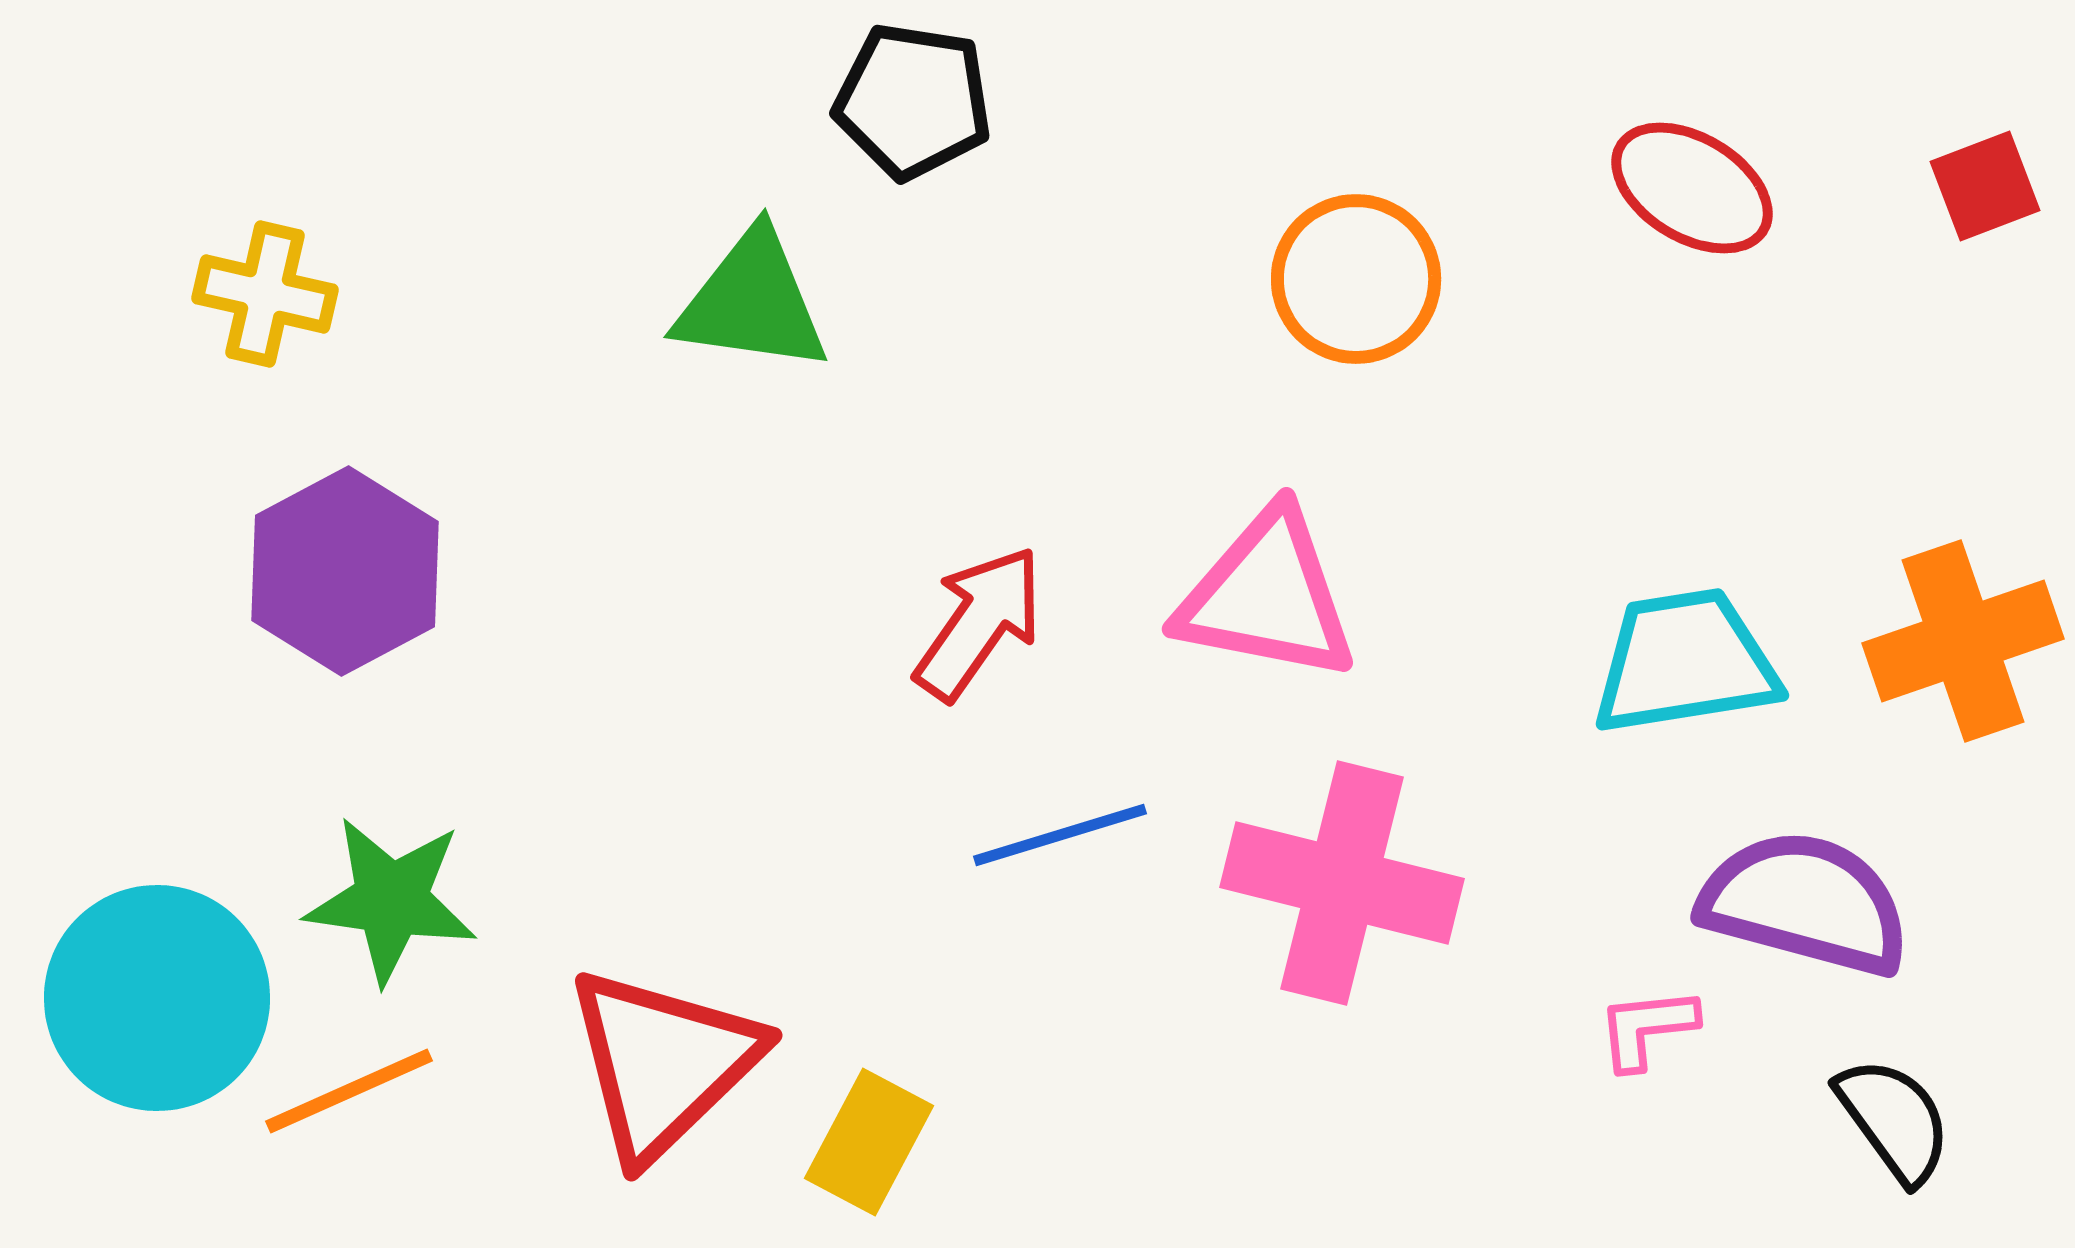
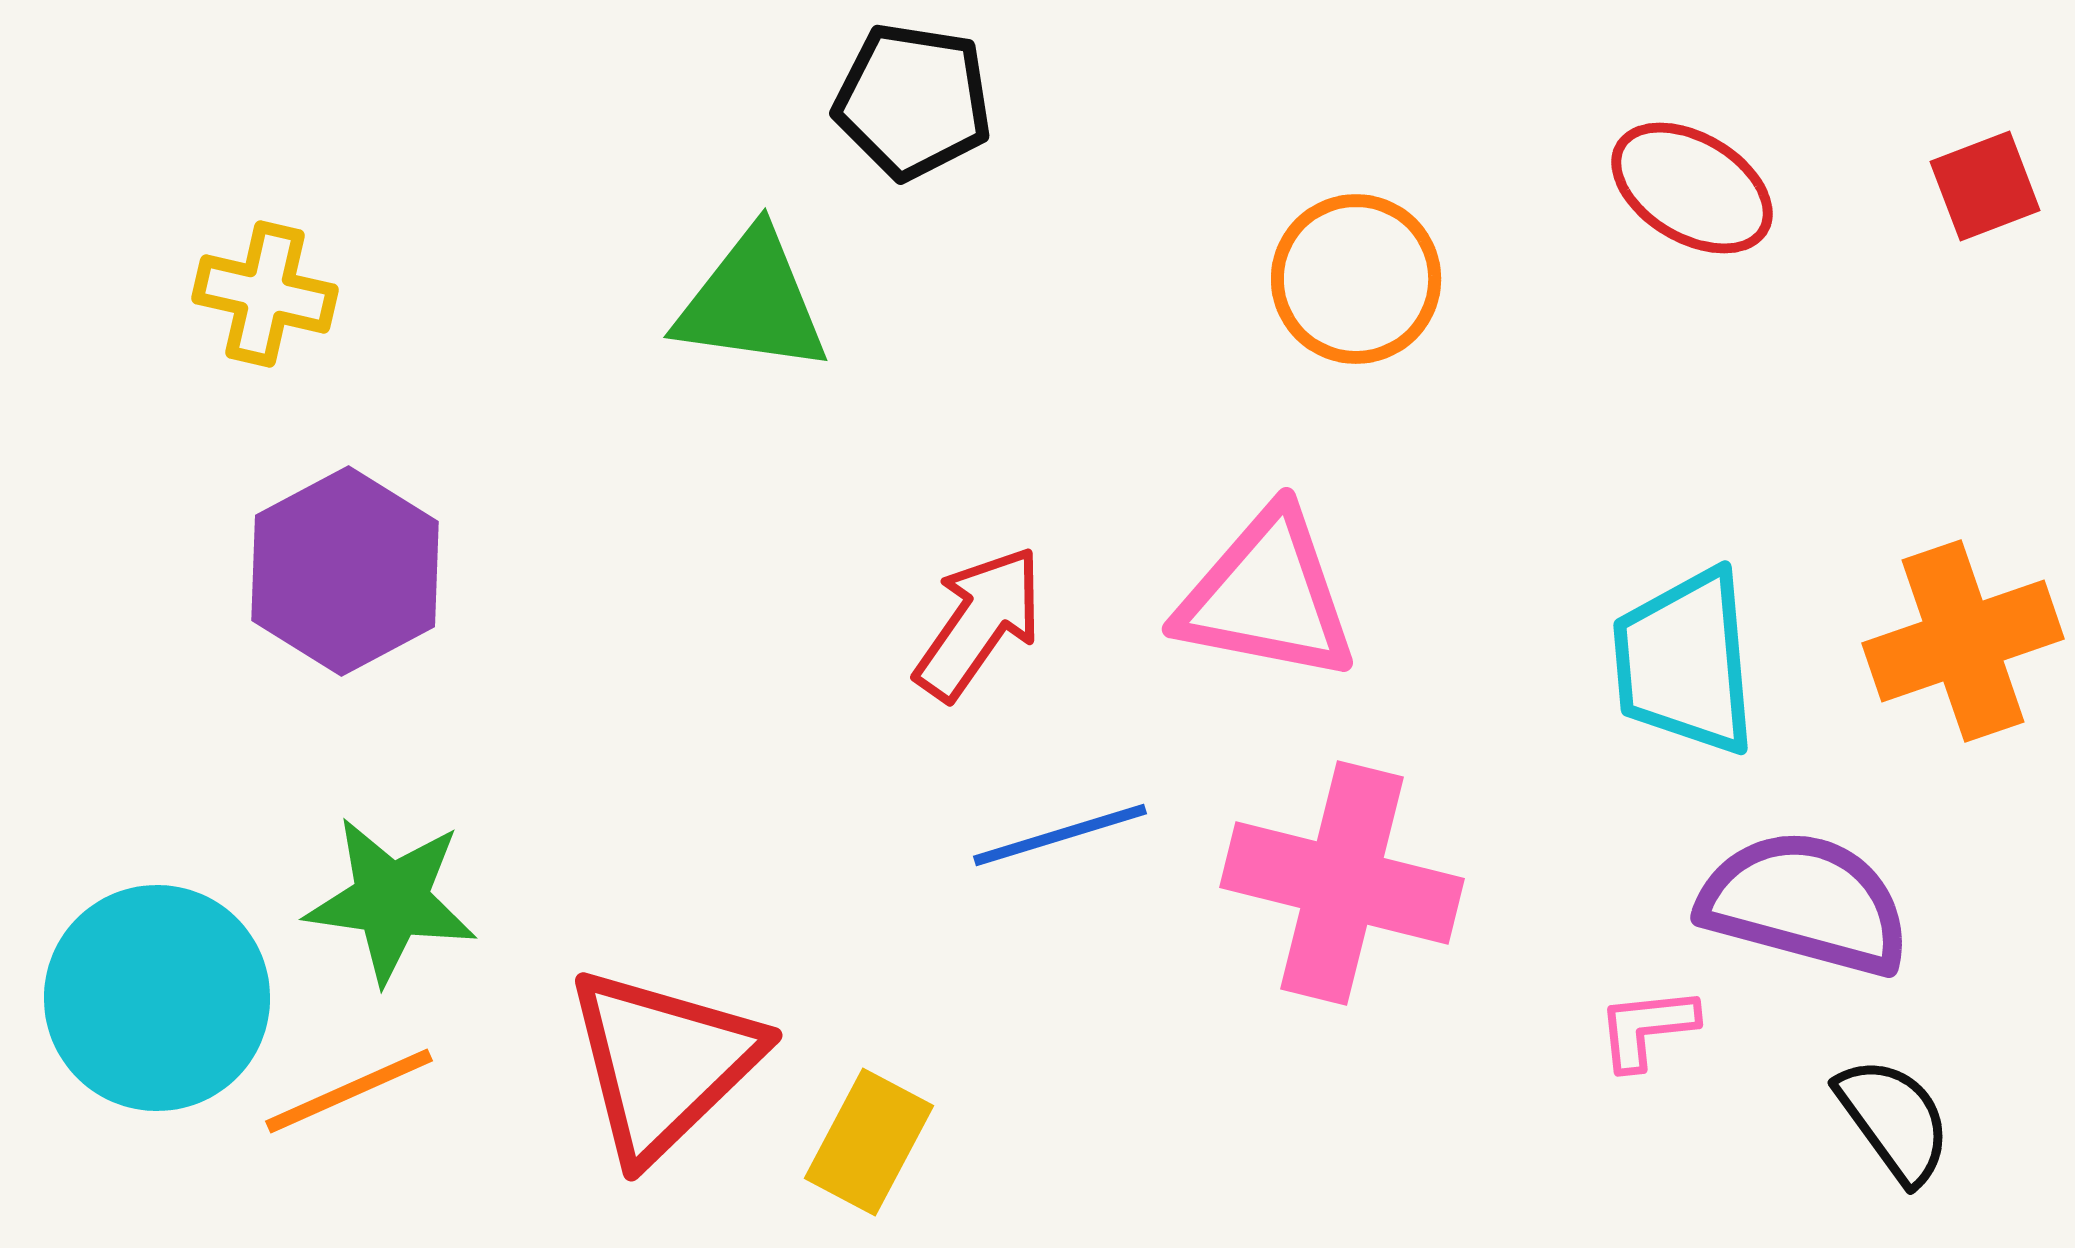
cyan trapezoid: rotated 86 degrees counterclockwise
